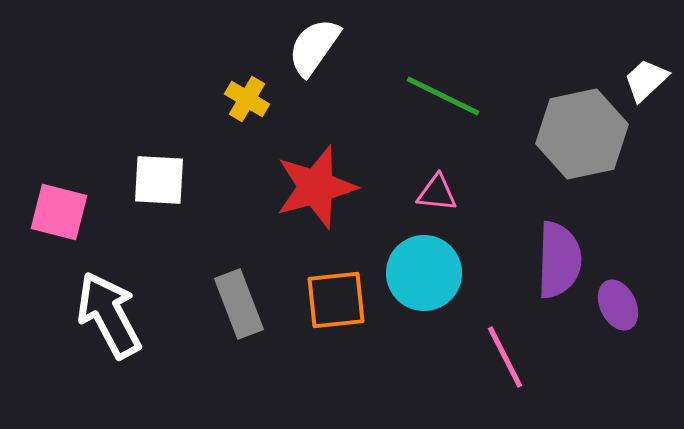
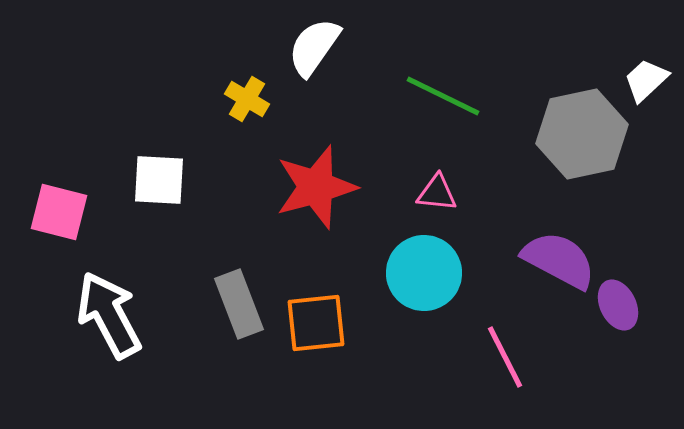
purple semicircle: rotated 64 degrees counterclockwise
orange square: moved 20 px left, 23 px down
